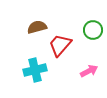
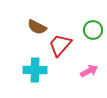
brown semicircle: rotated 138 degrees counterclockwise
cyan cross: rotated 15 degrees clockwise
